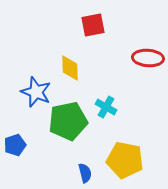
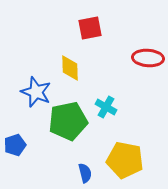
red square: moved 3 px left, 3 px down
